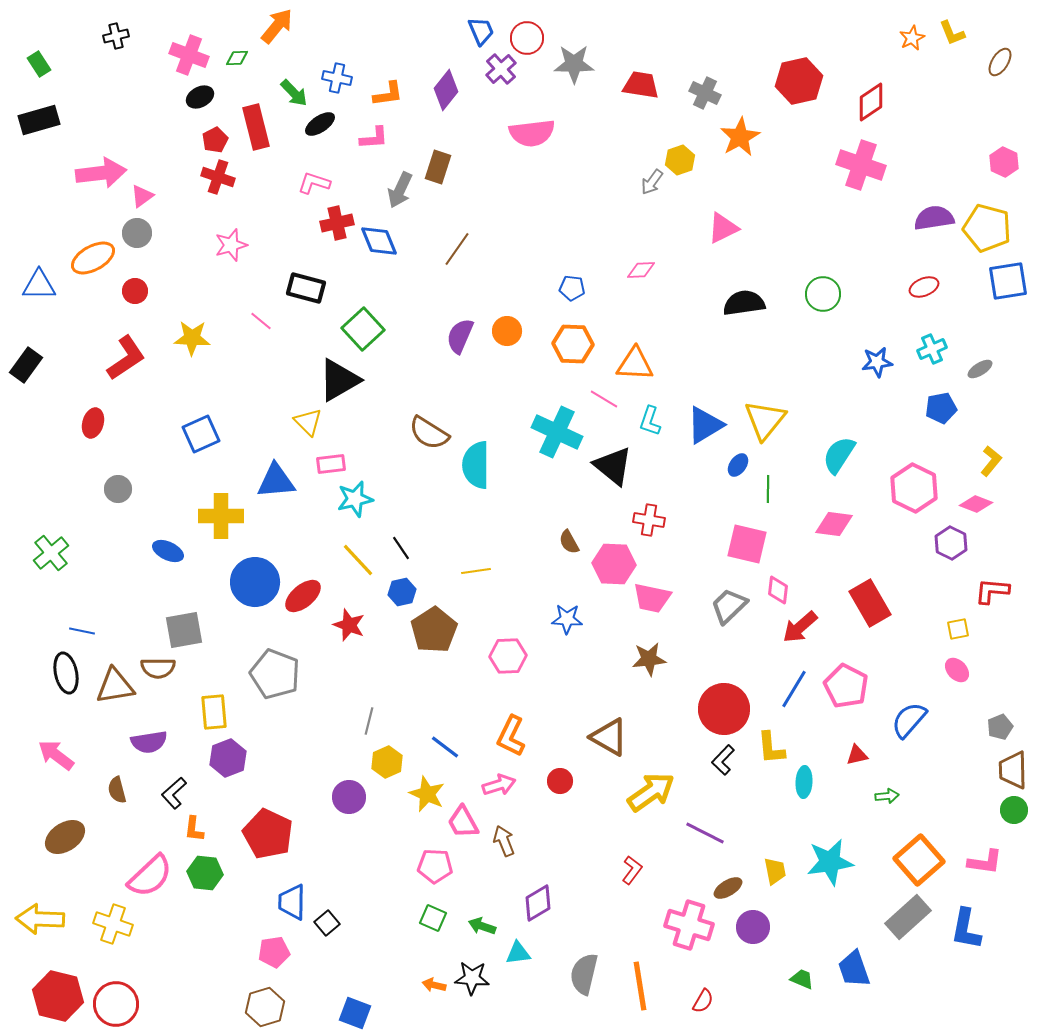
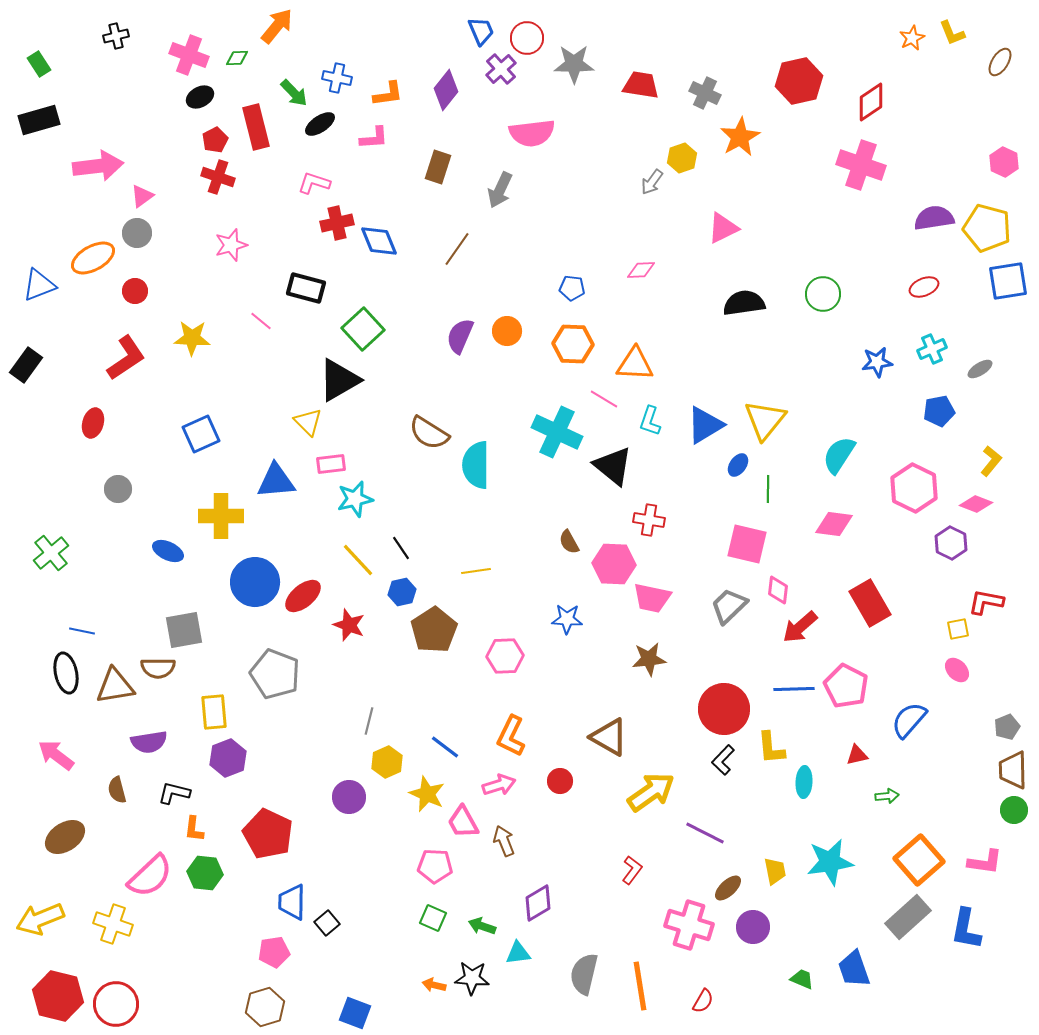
yellow hexagon at (680, 160): moved 2 px right, 2 px up
pink arrow at (101, 173): moved 3 px left, 7 px up
gray arrow at (400, 190): moved 100 px right
blue triangle at (39, 285): rotated 21 degrees counterclockwise
blue pentagon at (941, 408): moved 2 px left, 3 px down
red L-shape at (992, 591): moved 6 px left, 11 px down; rotated 6 degrees clockwise
pink hexagon at (508, 656): moved 3 px left
blue line at (794, 689): rotated 57 degrees clockwise
gray pentagon at (1000, 727): moved 7 px right
black L-shape at (174, 793): rotated 56 degrees clockwise
brown ellipse at (728, 888): rotated 12 degrees counterclockwise
yellow arrow at (40, 919): rotated 24 degrees counterclockwise
